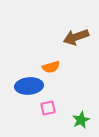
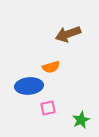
brown arrow: moved 8 px left, 3 px up
